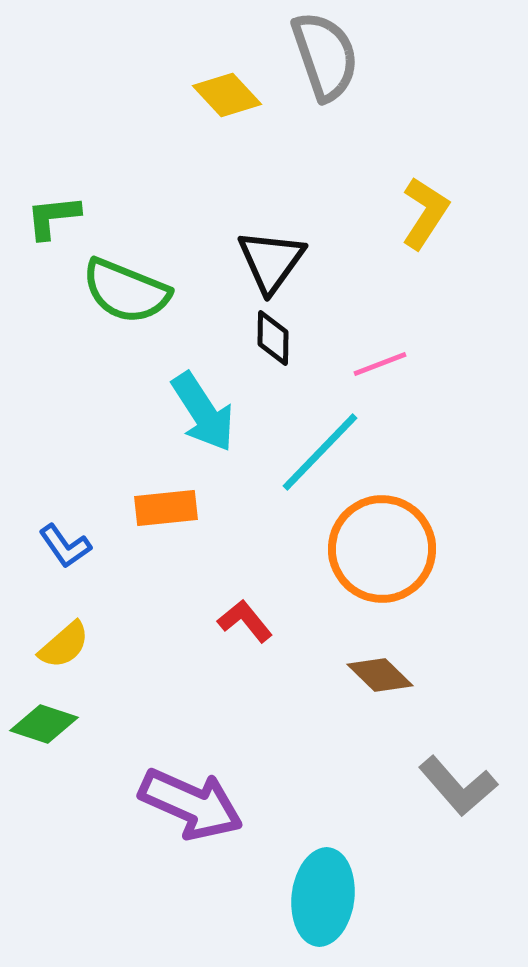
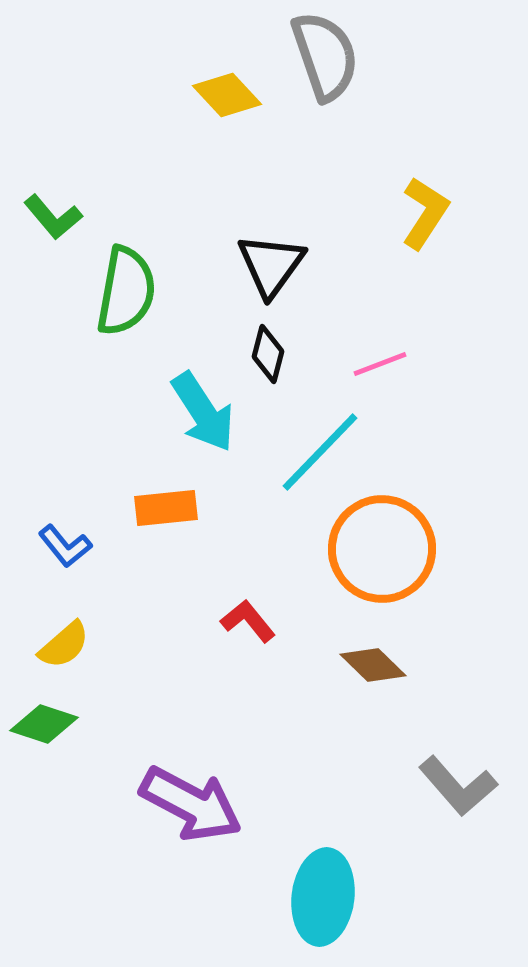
green L-shape: rotated 124 degrees counterclockwise
black triangle: moved 4 px down
green semicircle: rotated 102 degrees counterclockwise
black diamond: moved 5 px left, 16 px down; rotated 14 degrees clockwise
blue L-shape: rotated 4 degrees counterclockwise
red L-shape: moved 3 px right
brown diamond: moved 7 px left, 10 px up
purple arrow: rotated 4 degrees clockwise
